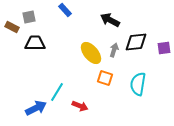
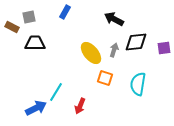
blue rectangle: moved 2 px down; rotated 72 degrees clockwise
black arrow: moved 4 px right, 1 px up
cyan line: moved 1 px left
red arrow: rotated 91 degrees clockwise
